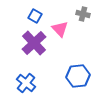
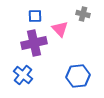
blue square: rotated 32 degrees counterclockwise
purple cross: rotated 30 degrees clockwise
blue cross: moved 3 px left, 8 px up
